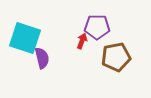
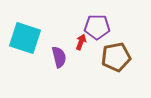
red arrow: moved 1 px left, 1 px down
purple semicircle: moved 17 px right, 1 px up
